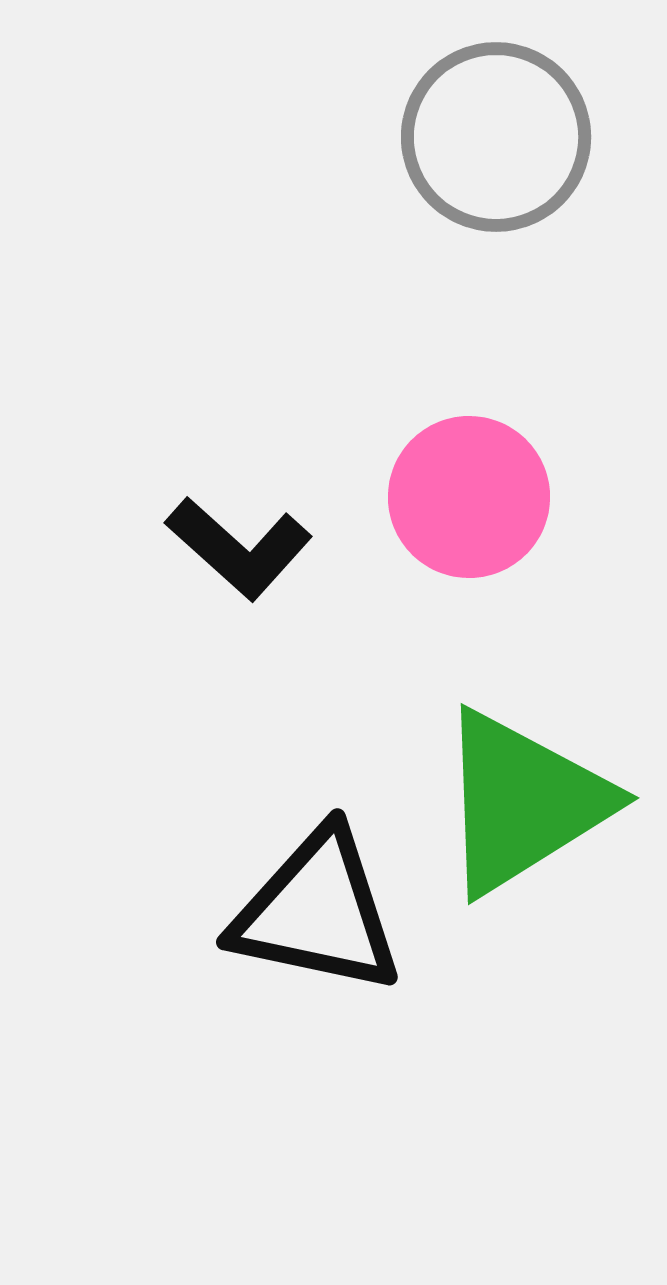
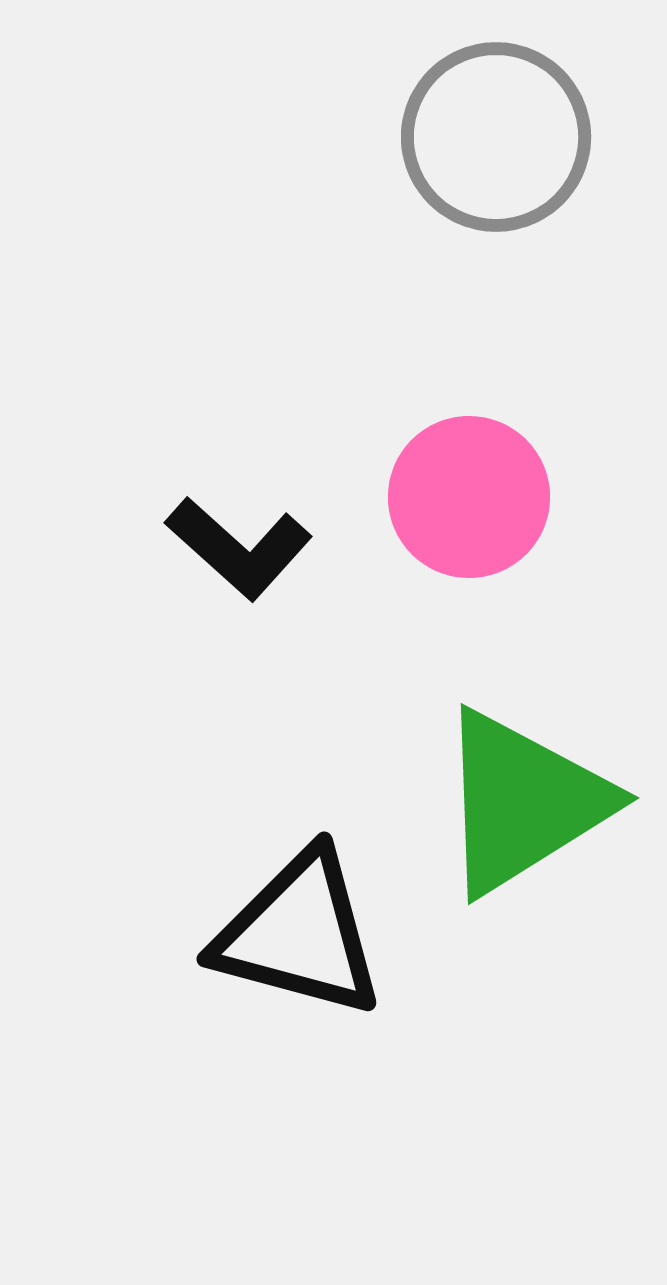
black triangle: moved 18 px left, 22 px down; rotated 3 degrees clockwise
